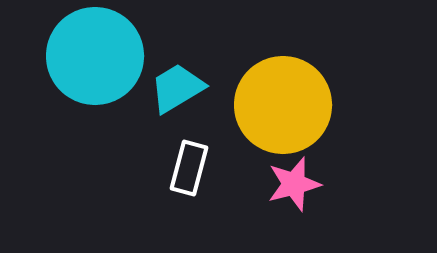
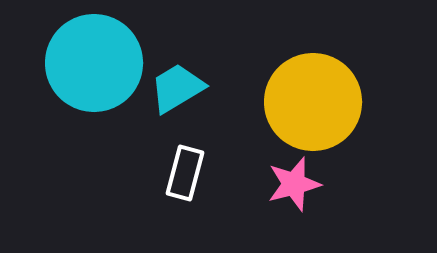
cyan circle: moved 1 px left, 7 px down
yellow circle: moved 30 px right, 3 px up
white rectangle: moved 4 px left, 5 px down
